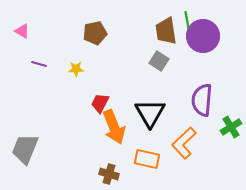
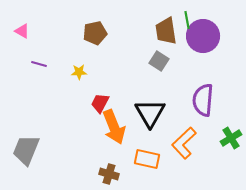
yellow star: moved 3 px right, 3 px down
purple semicircle: moved 1 px right
green cross: moved 11 px down
gray trapezoid: moved 1 px right, 1 px down
